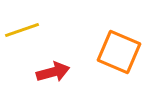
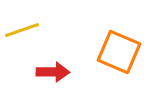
red arrow: rotated 16 degrees clockwise
